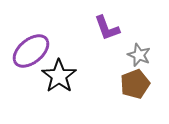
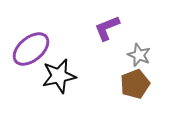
purple L-shape: rotated 88 degrees clockwise
purple ellipse: moved 2 px up
black star: rotated 24 degrees clockwise
